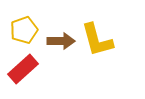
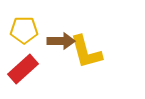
yellow pentagon: rotated 20 degrees clockwise
yellow L-shape: moved 11 px left, 12 px down
